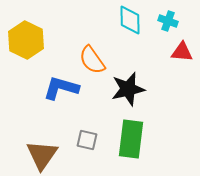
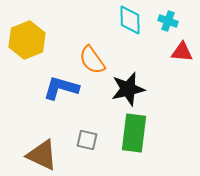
yellow hexagon: moved 1 px right; rotated 12 degrees clockwise
green rectangle: moved 3 px right, 6 px up
brown triangle: rotated 40 degrees counterclockwise
